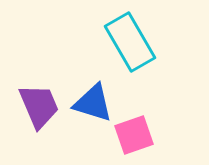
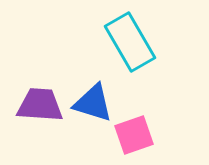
purple trapezoid: moved 1 px right, 1 px up; rotated 63 degrees counterclockwise
